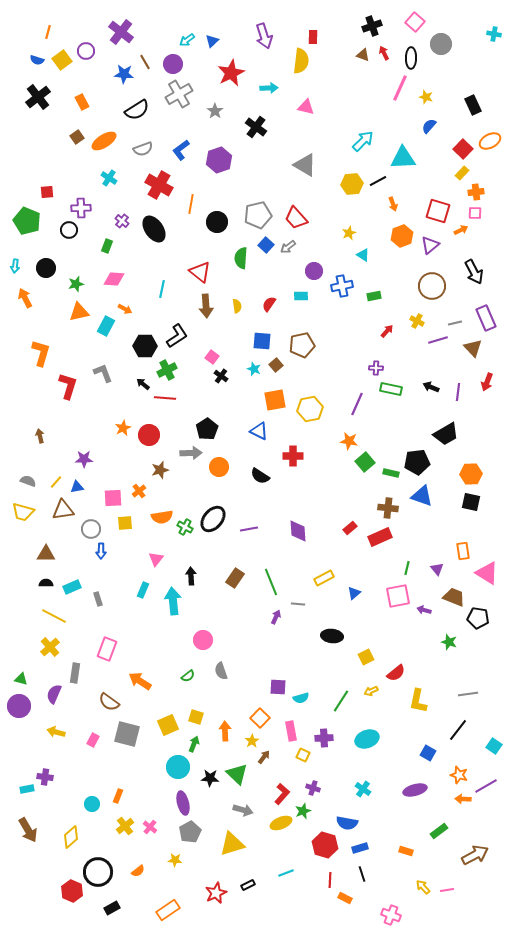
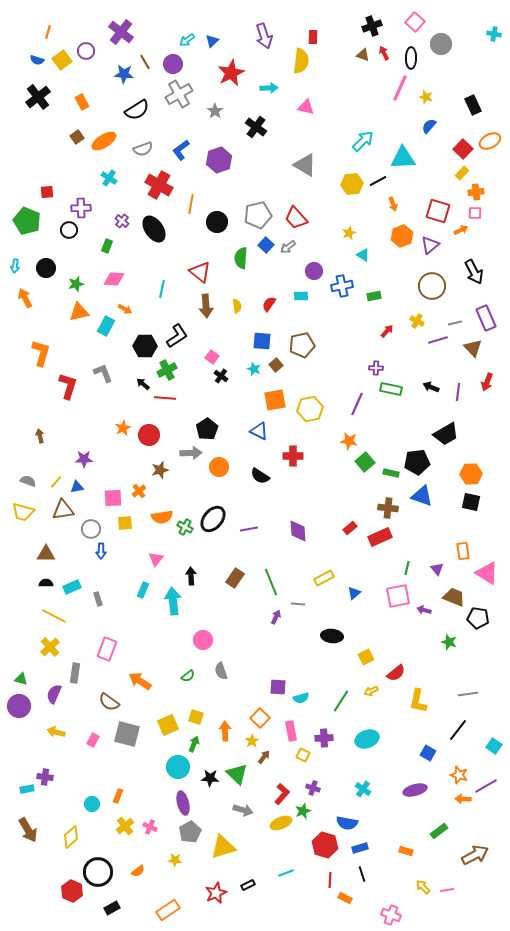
pink cross at (150, 827): rotated 16 degrees counterclockwise
yellow triangle at (232, 844): moved 9 px left, 3 px down
